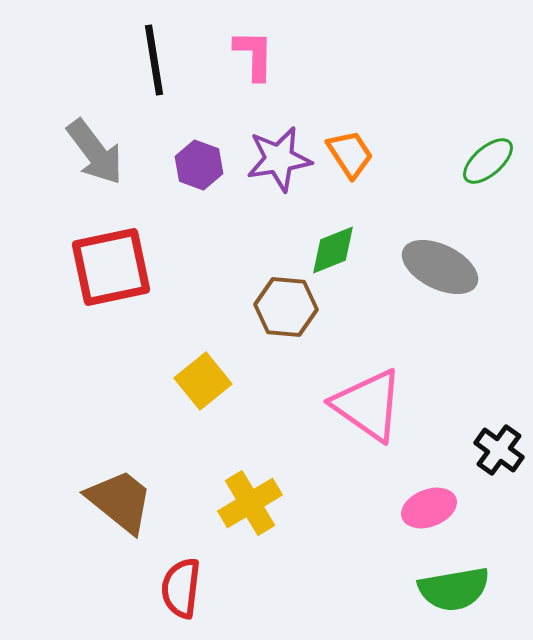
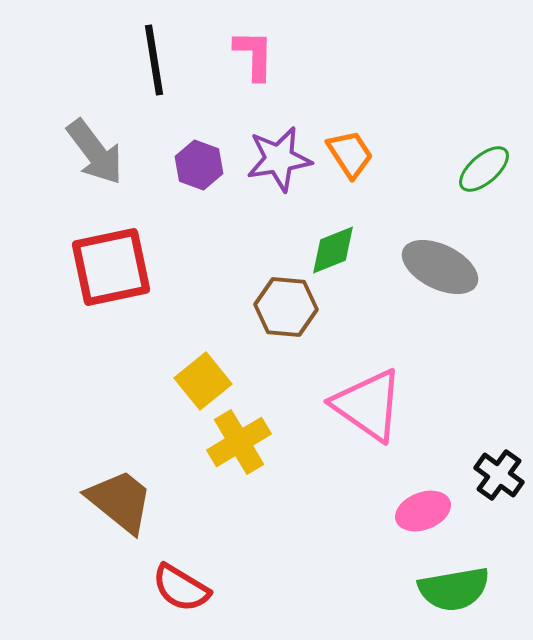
green ellipse: moved 4 px left, 8 px down
black cross: moved 25 px down
yellow cross: moved 11 px left, 61 px up
pink ellipse: moved 6 px left, 3 px down
red semicircle: rotated 66 degrees counterclockwise
